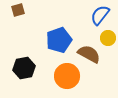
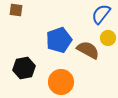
brown square: moved 2 px left; rotated 24 degrees clockwise
blue semicircle: moved 1 px right, 1 px up
brown semicircle: moved 1 px left, 4 px up
orange circle: moved 6 px left, 6 px down
